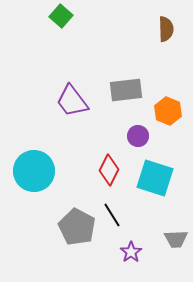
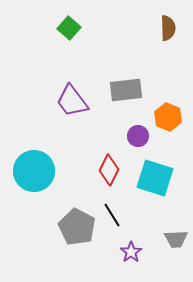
green square: moved 8 px right, 12 px down
brown semicircle: moved 2 px right, 1 px up
orange hexagon: moved 6 px down
